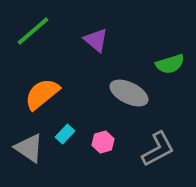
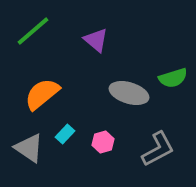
green semicircle: moved 3 px right, 14 px down
gray ellipse: rotated 9 degrees counterclockwise
